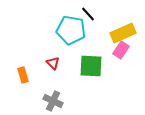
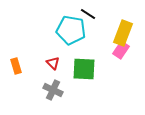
black line: rotated 14 degrees counterclockwise
yellow rectangle: rotated 45 degrees counterclockwise
green square: moved 7 px left, 3 px down
orange rectangle: moved 7 px left, 9 px up
gray cross: moved 11 px up
